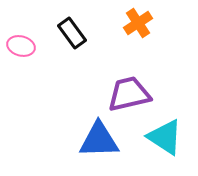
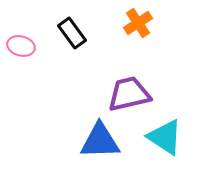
blue triangle: moved 1 px right, 1 px down
